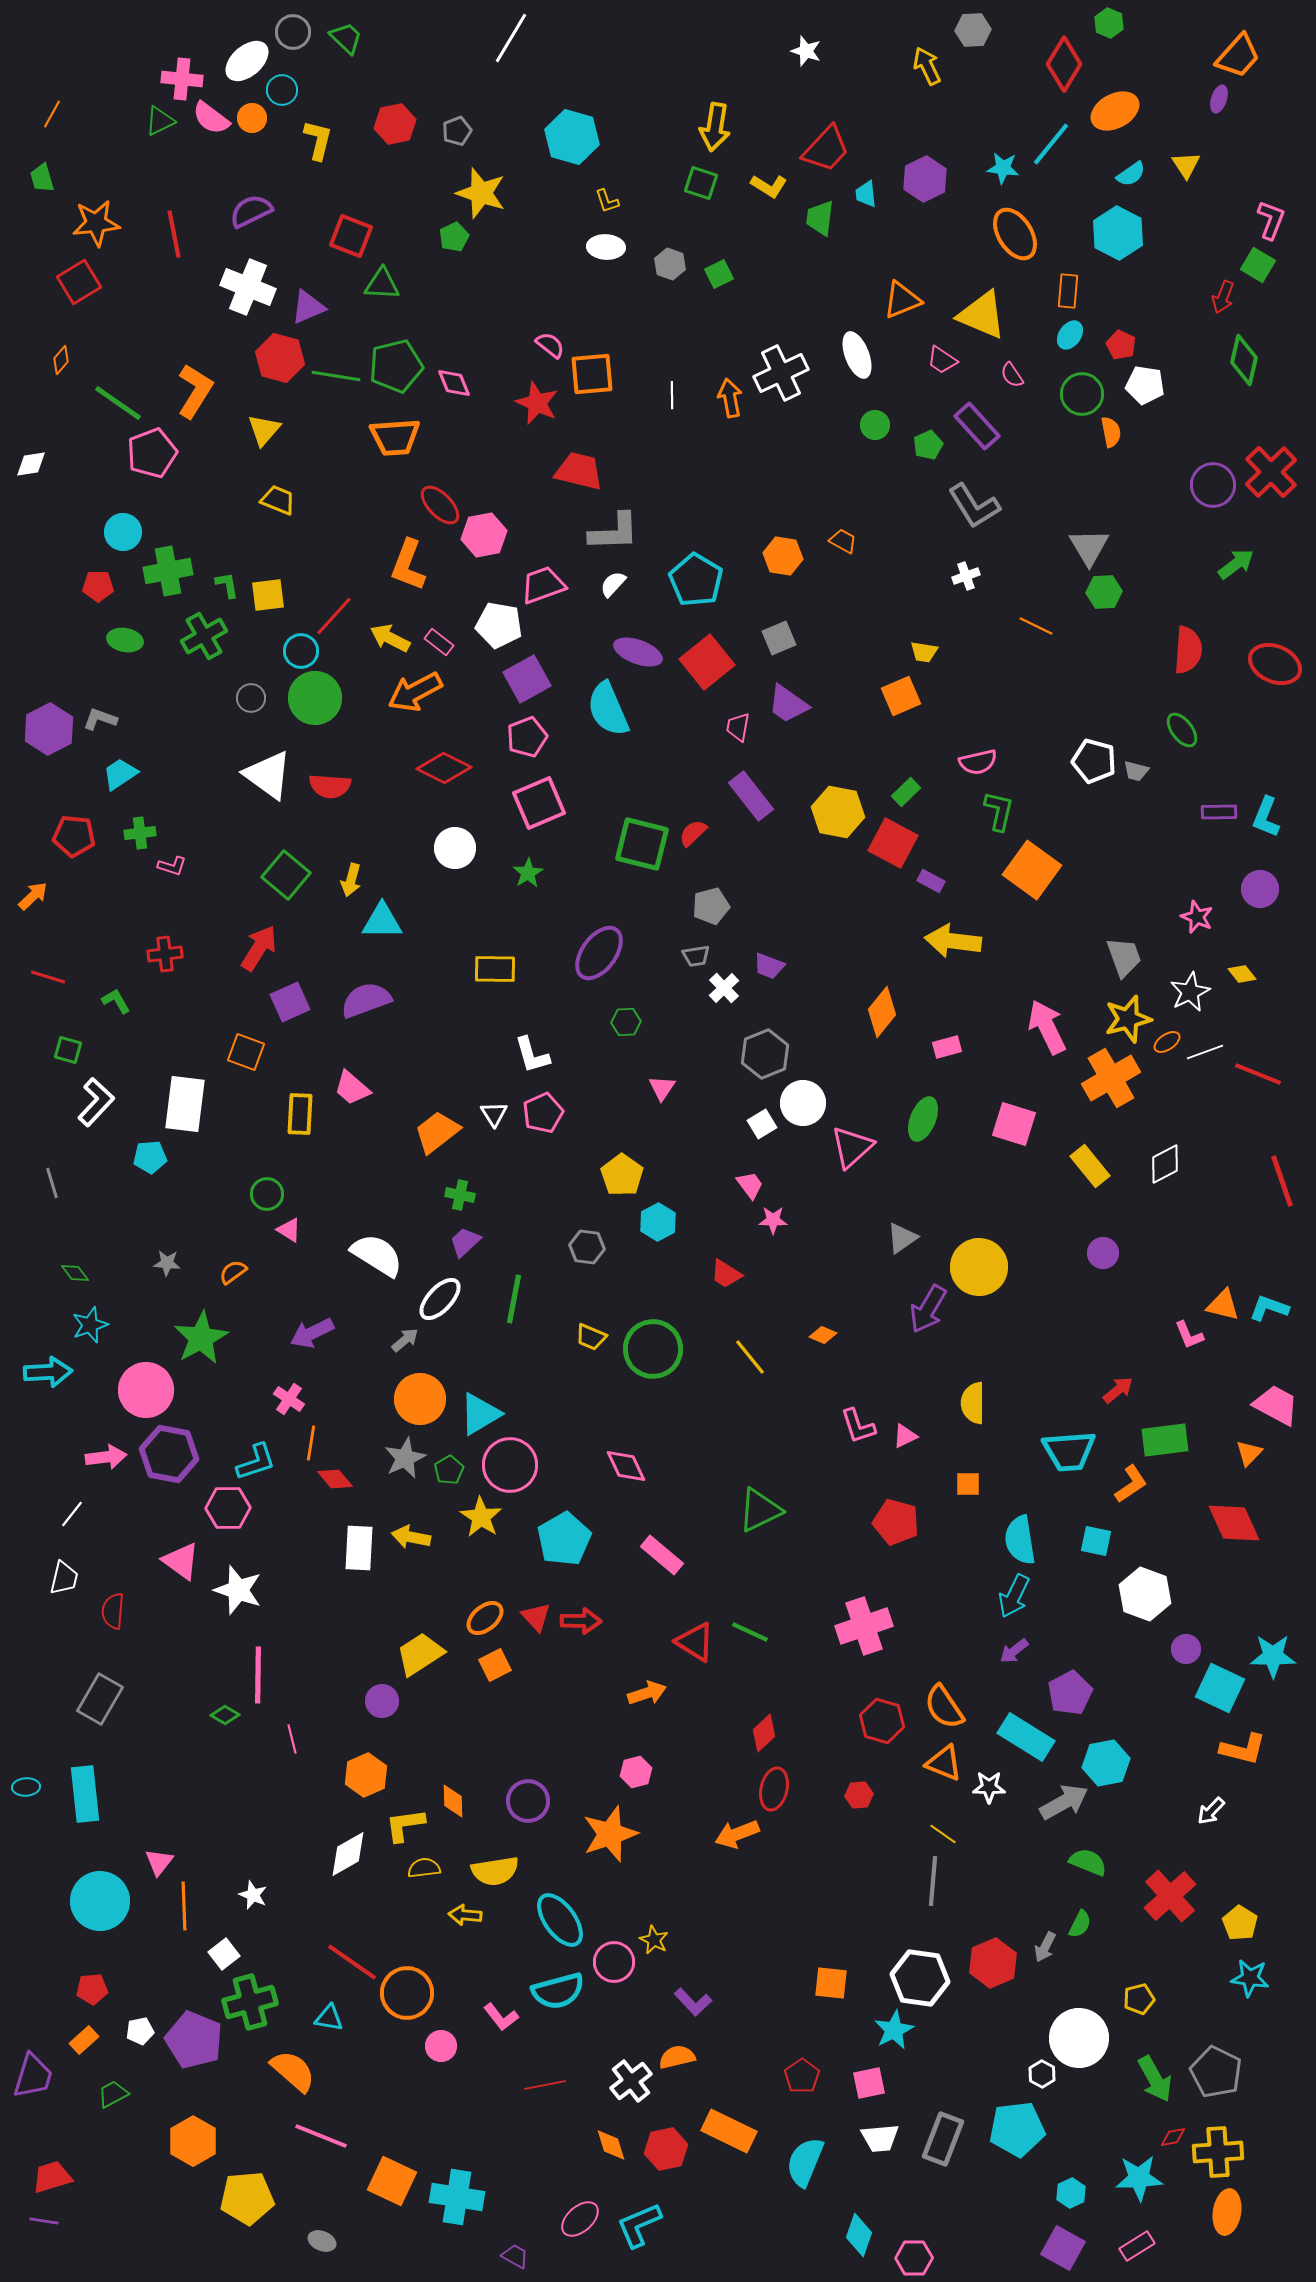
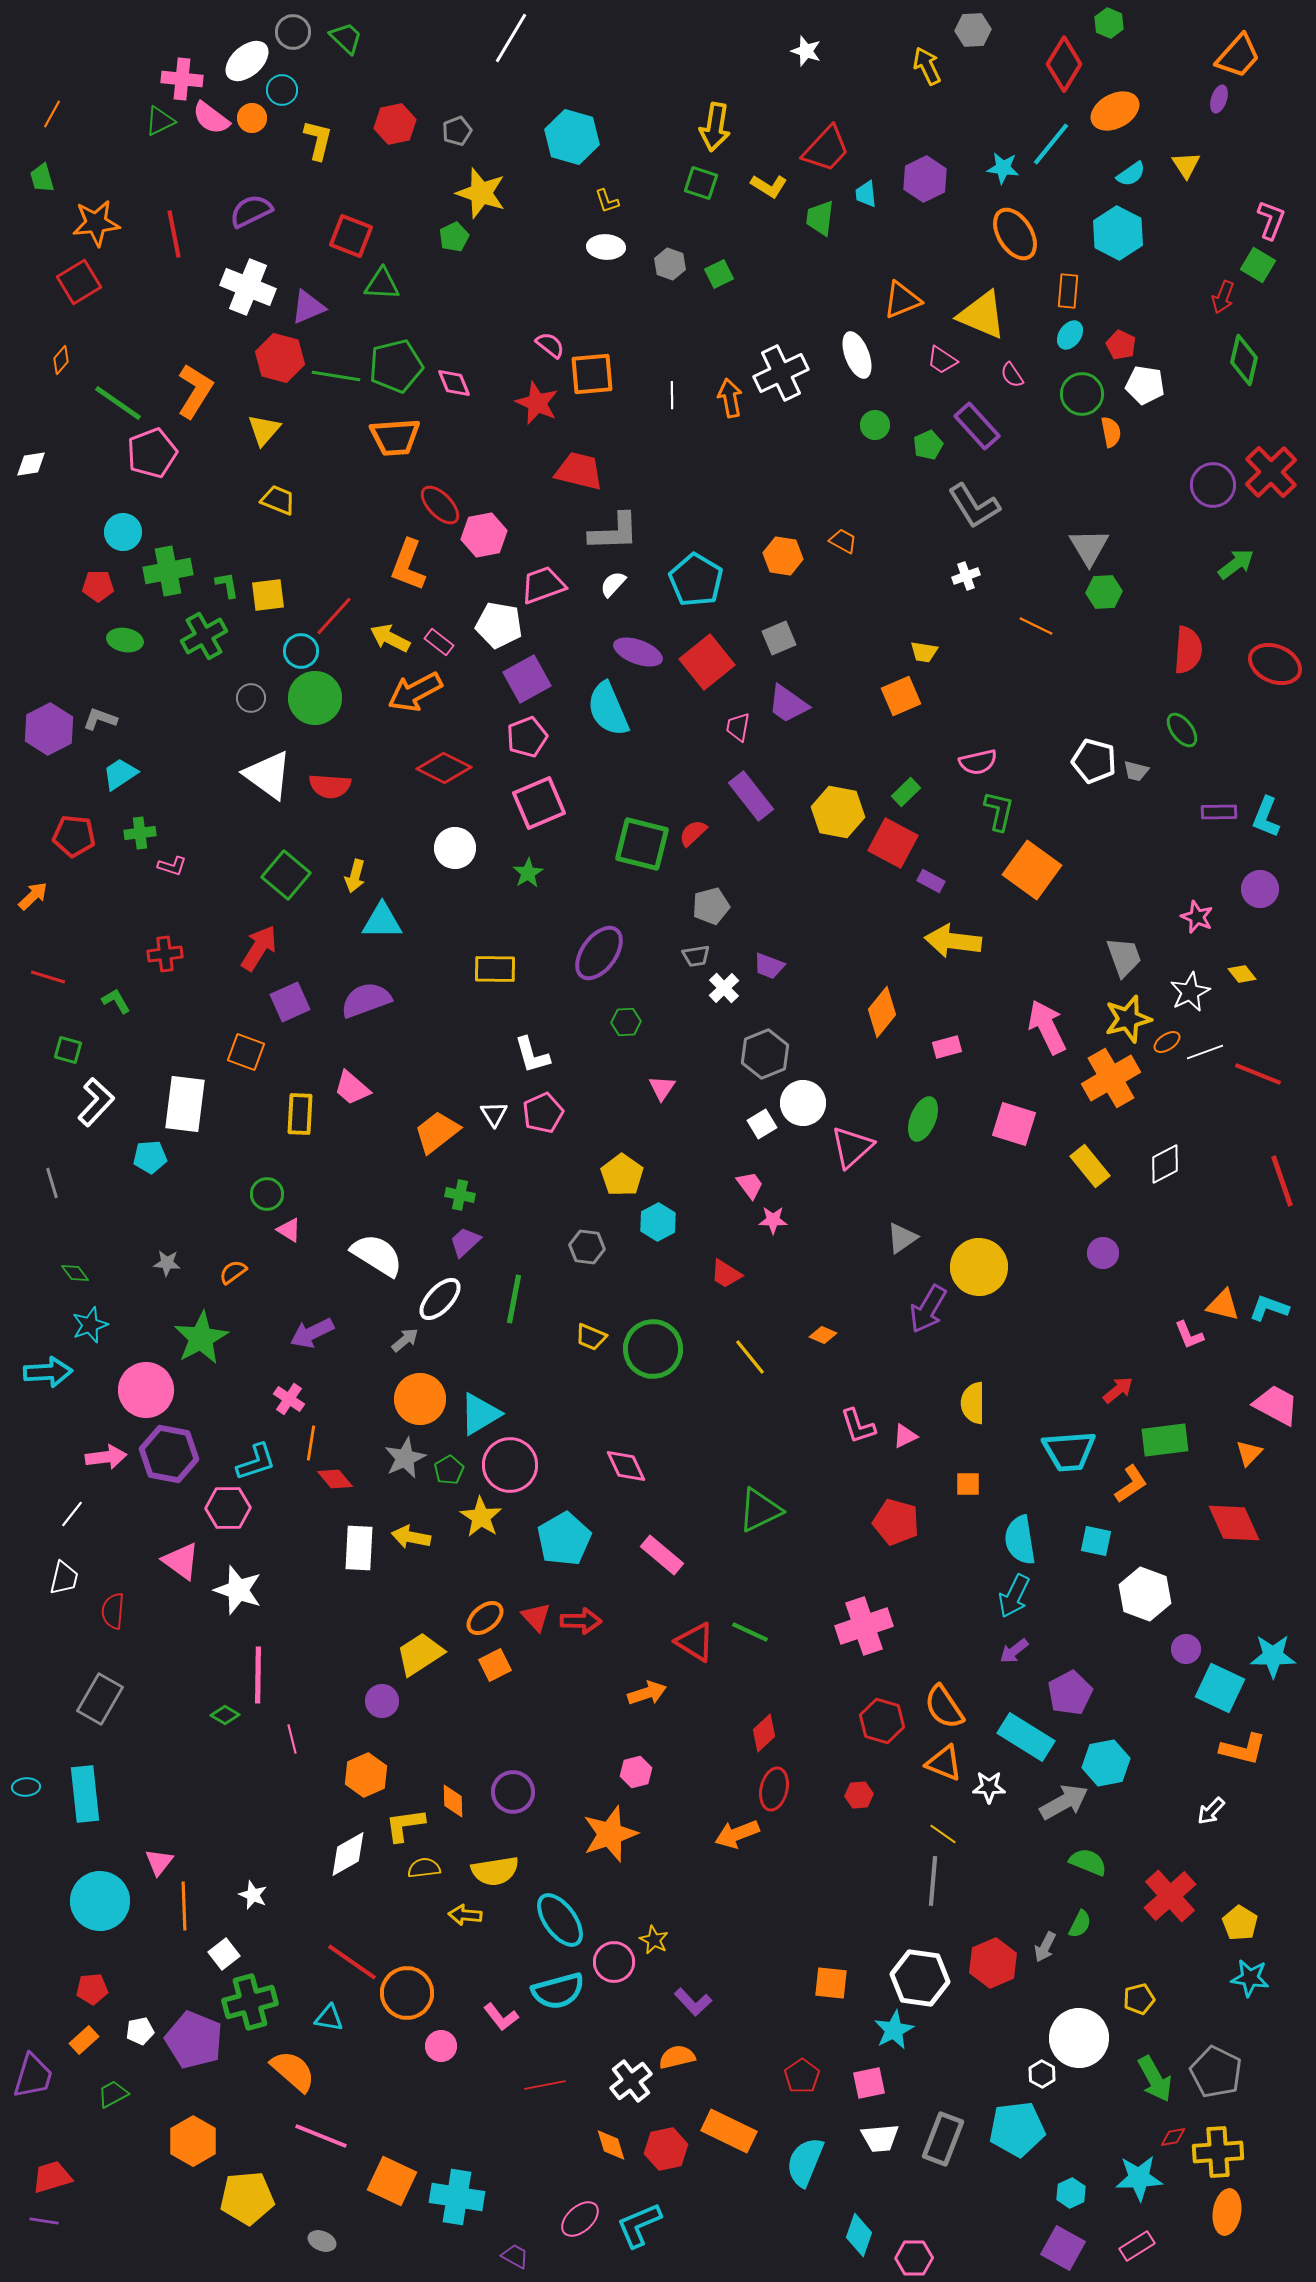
yellow arrow at (351, 880): moved 4 px right, 4 px up
purple circle at (528, 1801): moved 15 px left, 9 px up
